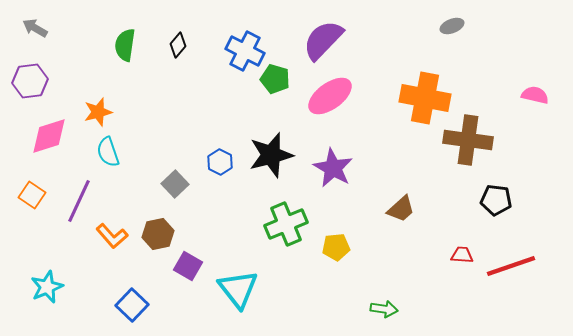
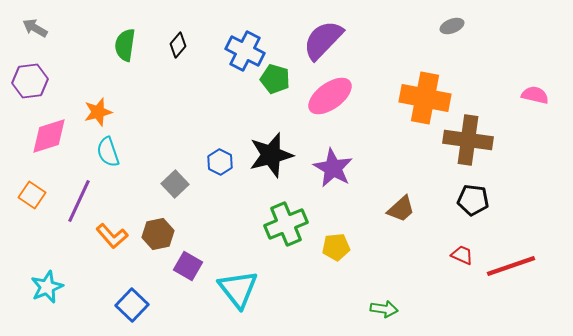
black pentagon: moved 23 px left
red trapezoid: rotated 20 degrees clockwise
